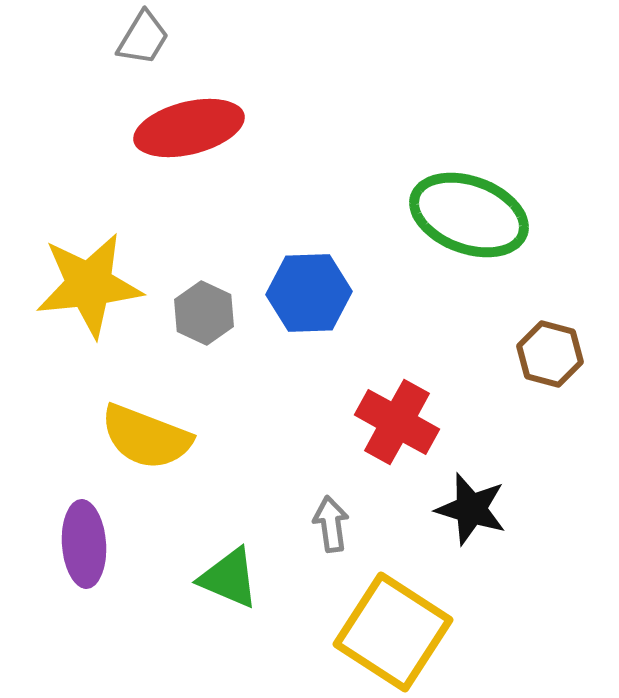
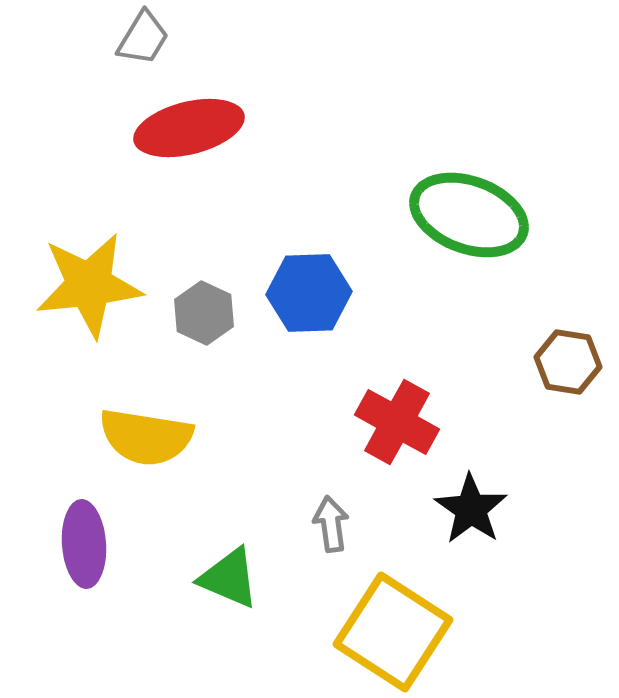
brown hexagon: moved 18 px right, 8 px down; rotated 6 degrees counterclockwise
yellow semicircle: rotated 12 degrees counterclockwise
black star: rotated 18 degrees clockwise
